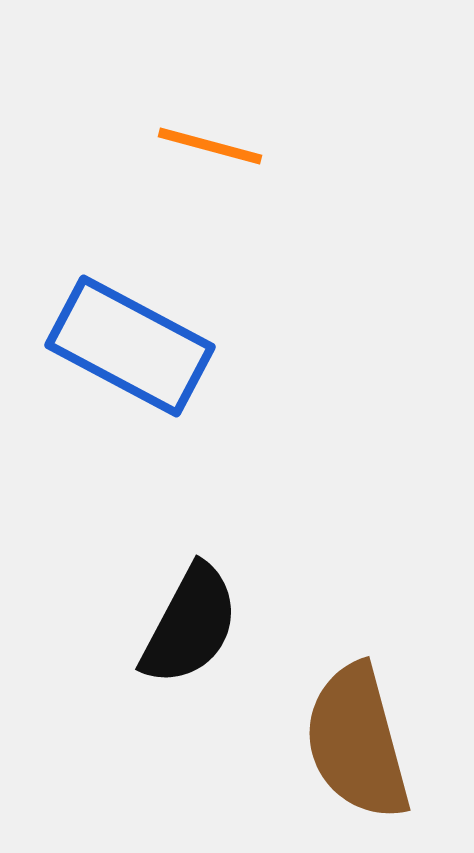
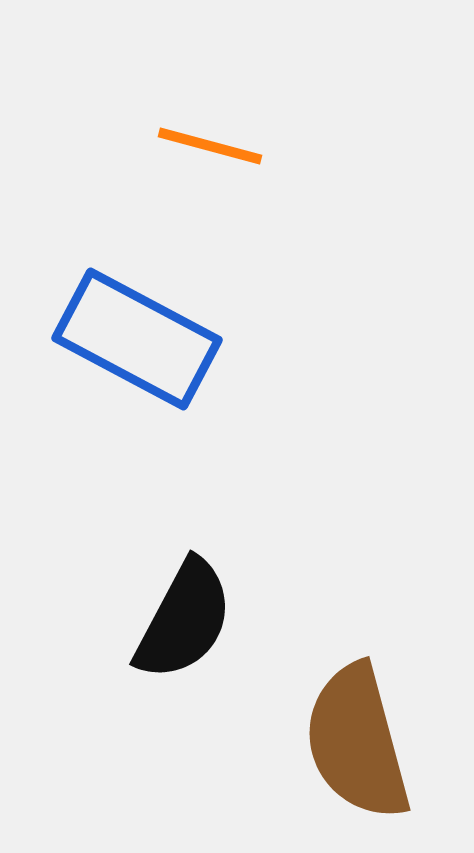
blue rectangle: moved 7 px right, 7 px up
black semicircle: moved 6 px left, 5 px up
